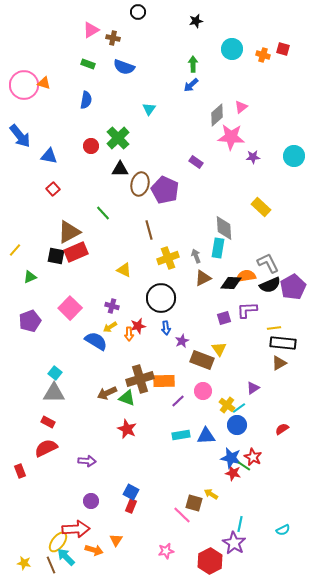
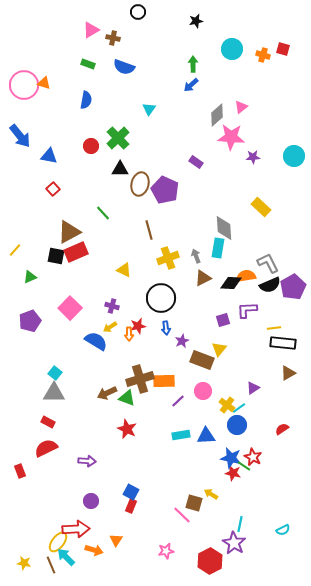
purple square at (224, 318): moved 1 px left, 2 px down
yellow triangle at (219, 349): rotated 14 degrees clockwise
brown triangle at (279, 363): moved 9 px right, 10 px down
